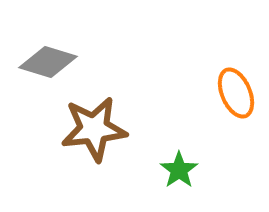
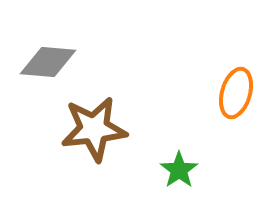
gray diamond: rotated 12 degrees counterclockwise
orange ellipse: rotated 39 degrees clockwise
